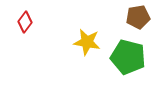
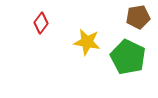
red diamond: moved 16 px right, 1 px down
green pentagon: rotated 12 degrees clockwise
